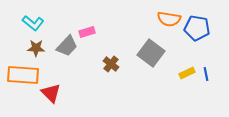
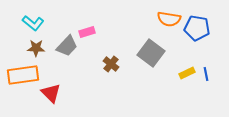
orange rectangle: rotated 12 degrees counterclockwise
